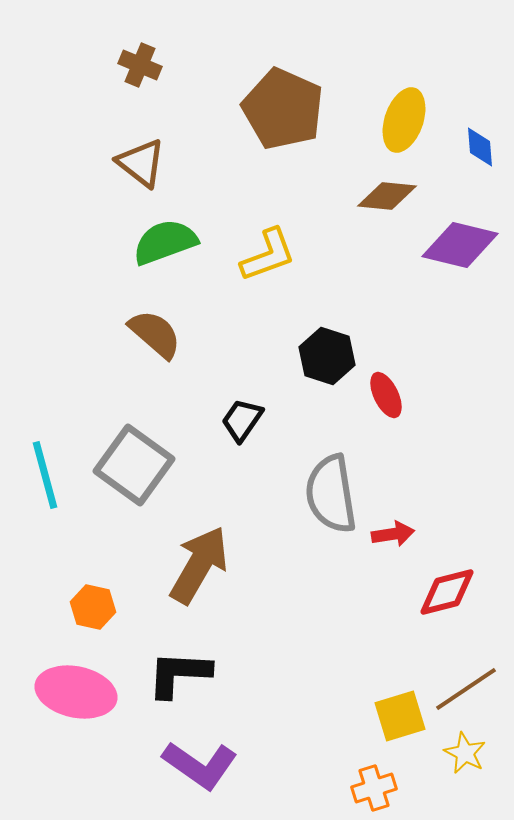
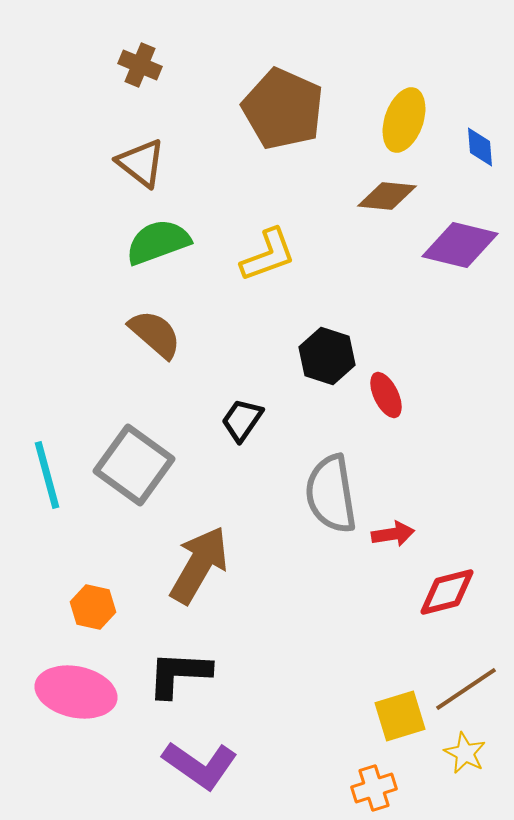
green semicircle: moved 7 px left
cyan line: moved 2 px right
